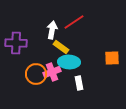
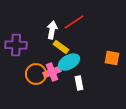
purple cross: moved 2 px down
orange square: rotated 14 degrees clockwise
cyan ellipse: rotated 30 degrees counterclockwise
